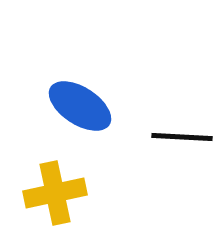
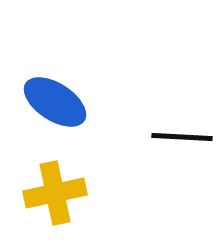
blue ellipse: moved 25 px left, 4 px up
